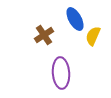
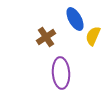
brown cross: moved 2 px right, 2 px down
